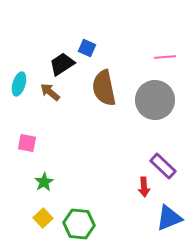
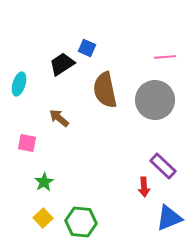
brown semicircle: moved 1 px right, 2 px down
brown arrow: moved 9 px right, 26 px down
green hexagon: moved 2 px right, 2 px up
